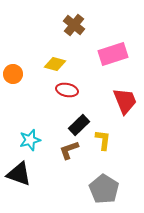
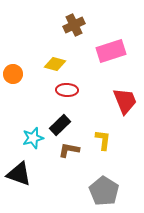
brown cross: rotated 25 degrees clockwise
pink rectangle: moved 2 px left, 3 px up
red ellipse: rotated 10 degrees counterclockwise
black rectangle: moved 19 px left
cyan star: moved 3 px right, 2 px up
brown L-shape: rotated 30 degrees clockwise
gray pentagon: moved 2 px down
